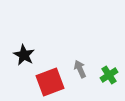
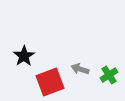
black star: moved 1 px down; rotated 10 degrees clockwise
gray arrow: rotated 48 degrees counterclockwise
